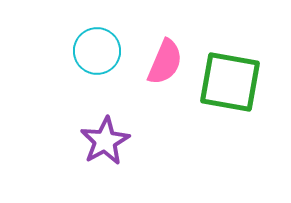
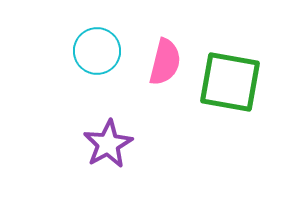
pink semicircle: rotated 9 degrees counterclockwise
purple star: moved 3 px right, 3 px down
